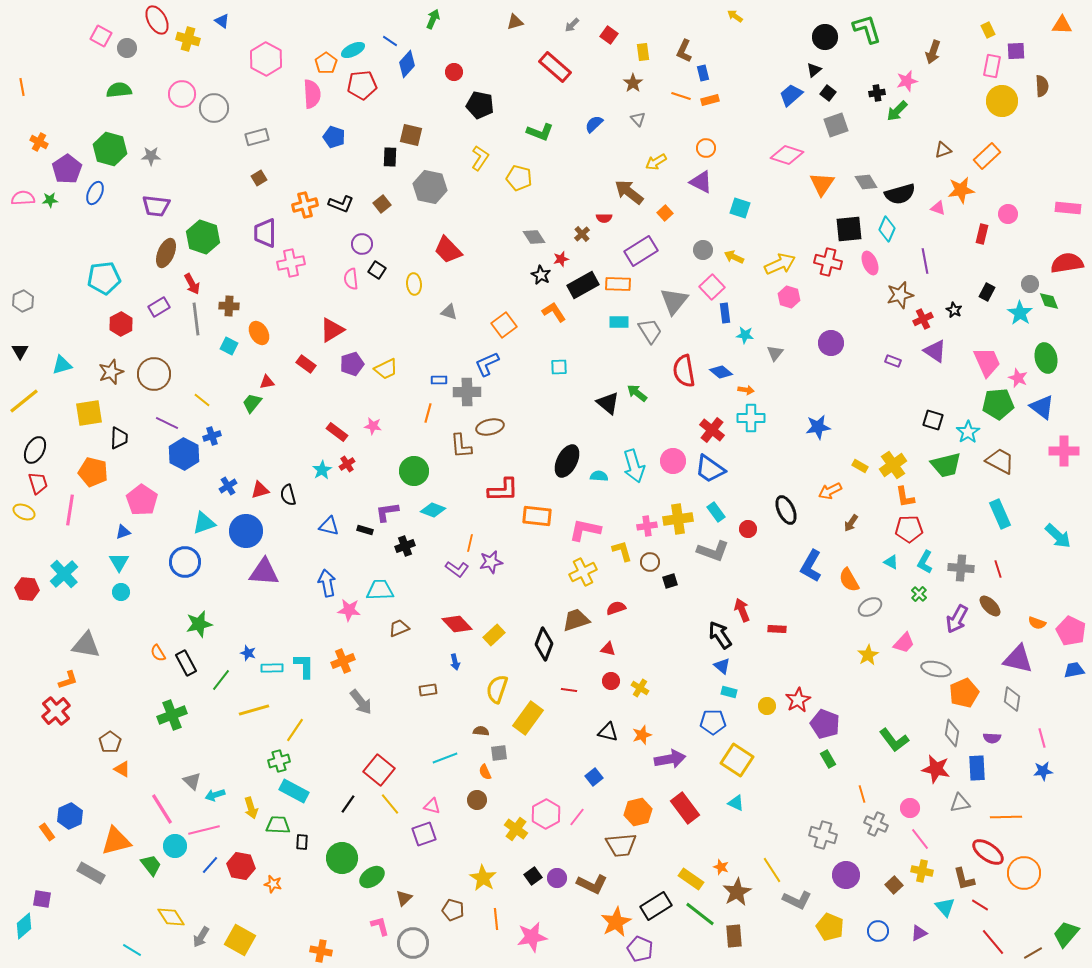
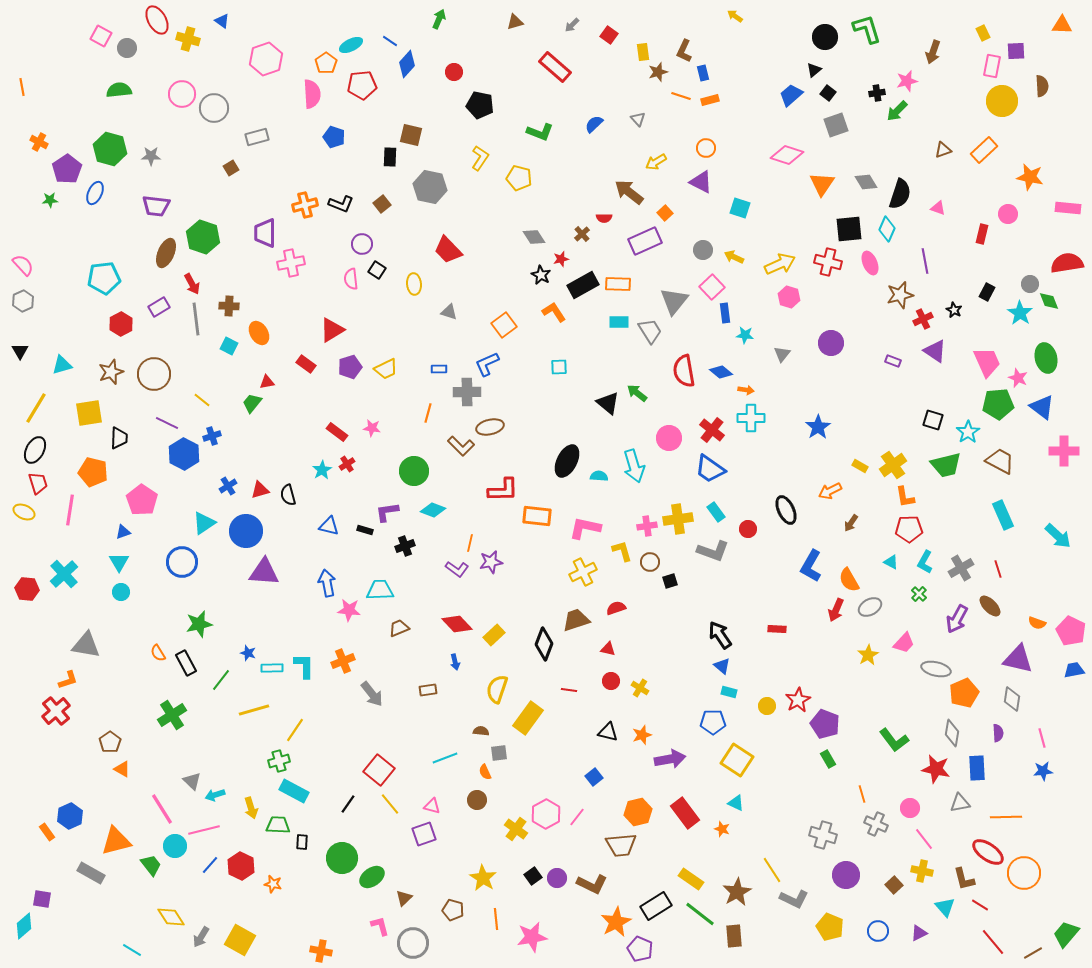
green arrow at (433, 19): moved 6 px right
yellow rectangle at (988, 30): moved 5 px left, 3 px down
cyan ellipse at (353, 50): moved 2 px left, 5 px up
pink hexagon at (266, 59): rotated 12 degrees clockwise
brown star at (633, 83): moved 25 px right, 11 px up; rotated 18 degrees clockwise
orange rectangle at (987, 156): moved 3 px left, 6 px up
brown square at (259, 178): moved 28 px left, 10 px up
orange star at (961, 190): moved 69 px right, 13 px up; rotated 20 degrees clockwise
black semicircle at (900, 194): rotated 56 degrees counterclockwise
pink semicircle at (23, 198): moved 67 px down; rotated 50 degrees clockwise
purple rectangle at (641, 251): moved 4 px right, 10 px up; rotated 8 degrees clockwise
gray triangle at (775, 353): moved 7 px right, 1 px down
purple pentagon at (352, 364): moved 2 px left, 3 px down
blue rectangle at (439, 380): moved 11 px up
yellow line at (24, 401): moved 12 px right, 7 px down; rotated 20 degrees counterclockwise
pink star at (373, 426): moved 1 px left, 2 px down
blue star at (818, 427): rotated 25 degrees counterclockwise
brown L-shape at (461, 446): rotated 40 degrees counterclockwise
pink circle at (673, 461): moved 4 px left, 23 px up
cyan rectangle at (1000, 514): moved 3 px right, 1 px down
cyan triangle at (204, 523): rotated 15 degrees counterclockwise
pink L-shape at (585, 530): moved 2 px up
blue circle at (185, 562): moved 3 px left
gray cross at (961, 568): rotated 35 degrees counterclockwise
red arrow at (742, 610): moved 94 px right; rotated 135 degrees counterclockwise
gray arrow at (361, 702): moved 11 px right, 8 px up
green cross at (172, 715): rotated 12 degrees counterclockwise
purple semicircle at (992, 738): moved 6 px right, 5 px up; rotated 96 degrees counterclockwise
red rectangle at (685, 808): moved 5 px down
pink line at (920, 839): moved 4 px right
red hexagon at (241, 866): rotated 16 degrees clockwise
orange star at (721, 867): moved 1 px right, 38 px up
gray L-shape at (797, 900): moved 3 px left, 1 px up
